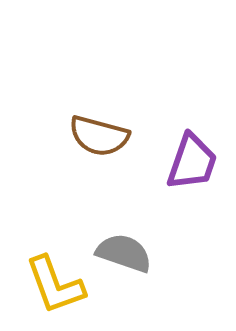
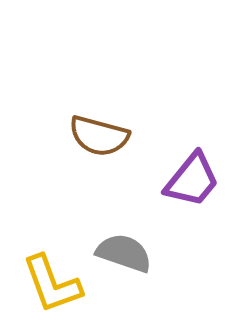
purple trapezoid: moved 18 px down; rotated 20 degrees clockwise
yellow L-shape: moved 3 px left, 1 px up
